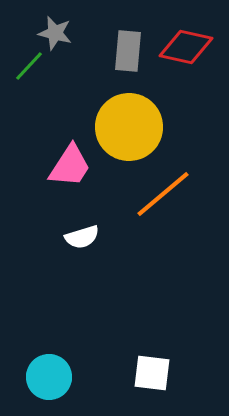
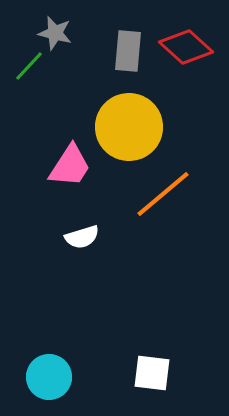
red diamond: rotated 30 degrees clockwise
